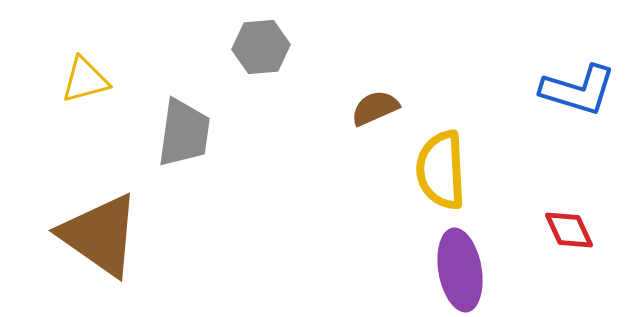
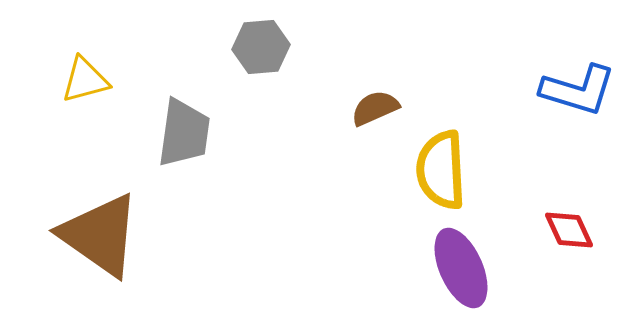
purple ellipse: moved 1 px right, 2 px up; rotated 14 degrees counterclockwise
